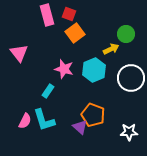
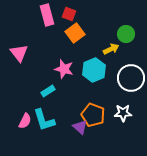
cyan rectangle: rotated 24 degrees clockwise
white star: moved 6 px left, 19 px up
